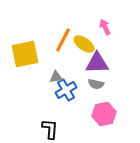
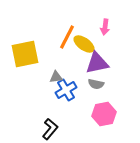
pink arrow: rotated 147 degrees counterclockwise
orange line: moved 4 px right, 3 px up
purple triangle: rotated 10 degrees counterclockwise
black L-shape: rotated 35 degrees clockwise
